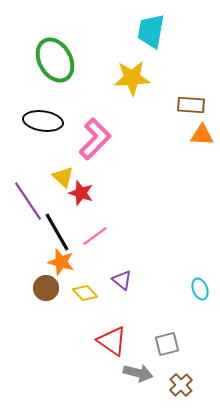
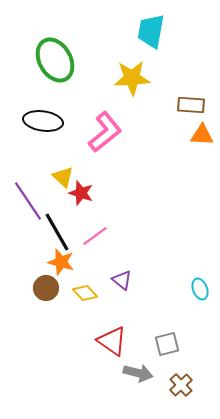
pink L-shape: moved 10 px right, 7 px up; rotated 6 degrees clockwise
